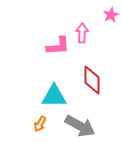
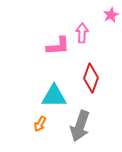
red diamond: moved 1 px left, 2 px up; rotated 20 degrees clockwise
gray arrow: rotated 80 degrees clockwise
